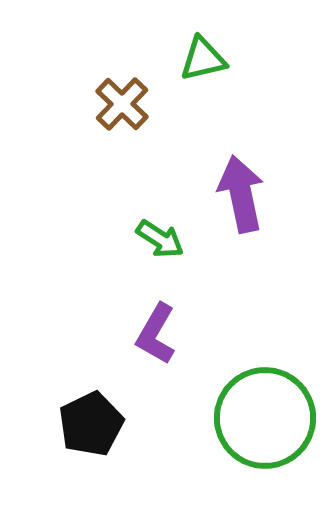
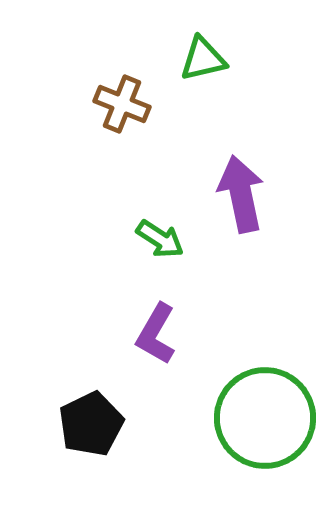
brown cross: rotated 22 degrees counterclockwise
